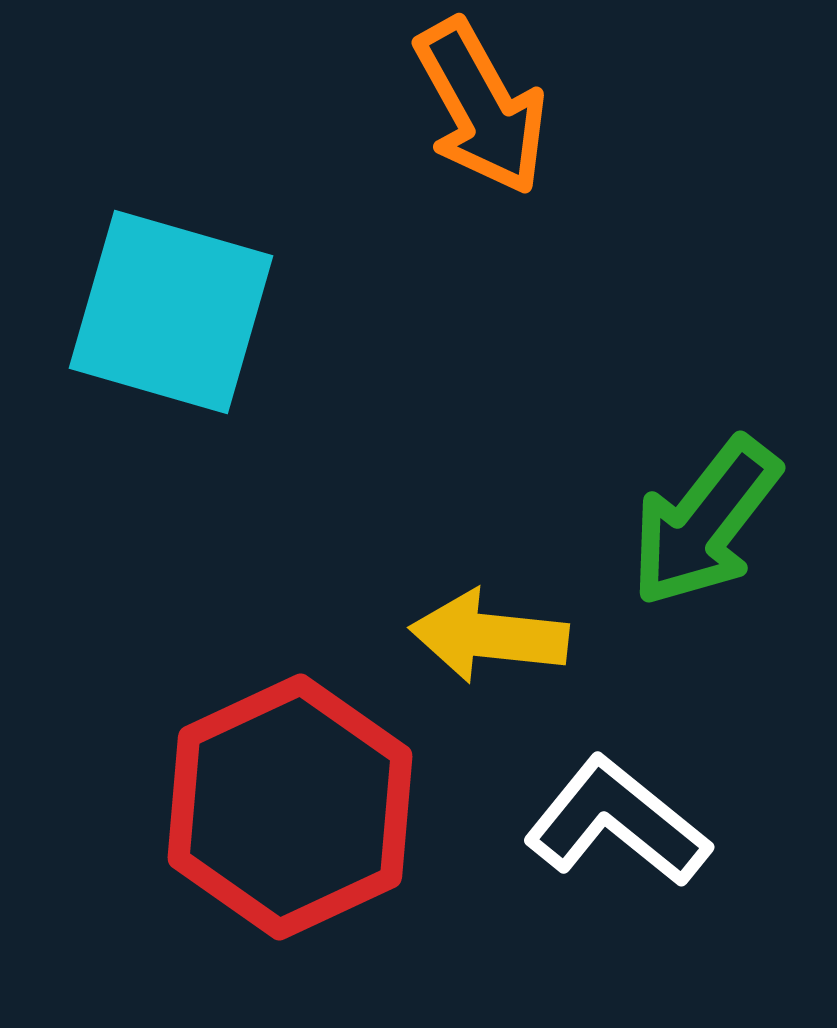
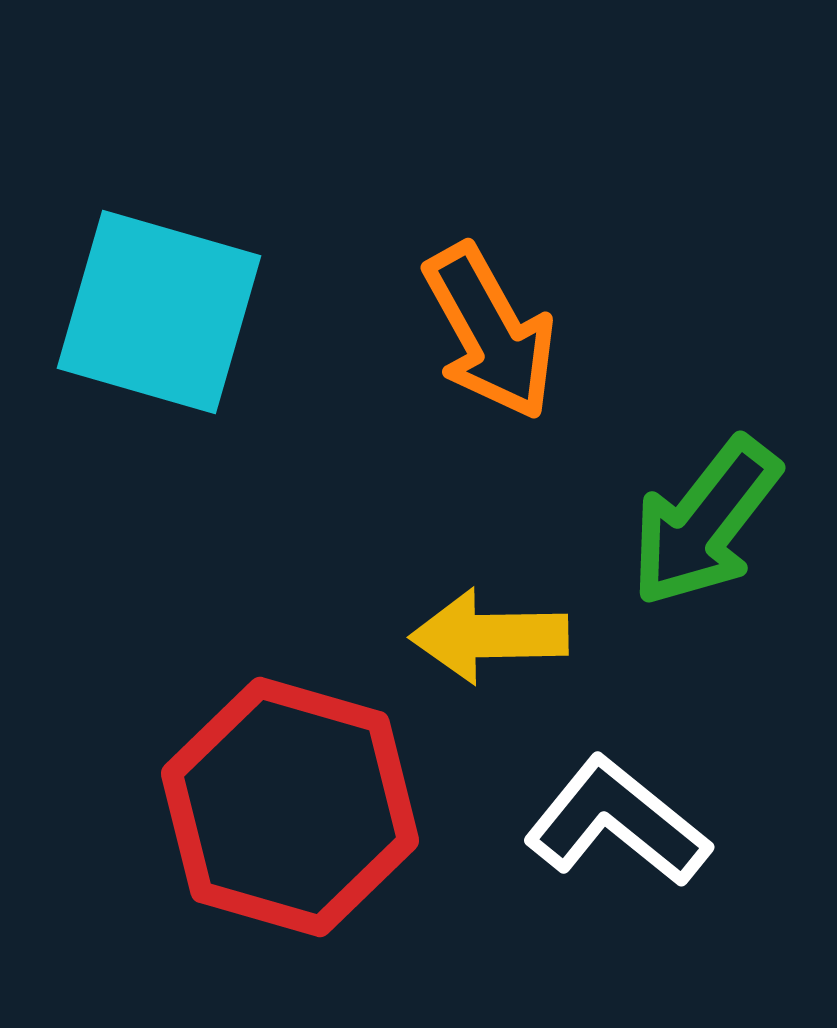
orange arrow: moved 9 px right, 225 px down
cyan square: moved 12 px left
yellow arrow: rotated 7 degrees counterclockwise
red hexagon: rotated 19 degrees counterclockwise
